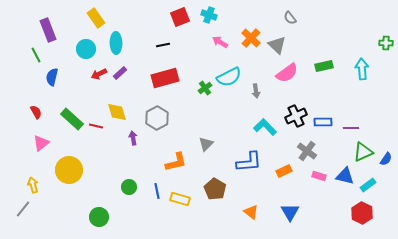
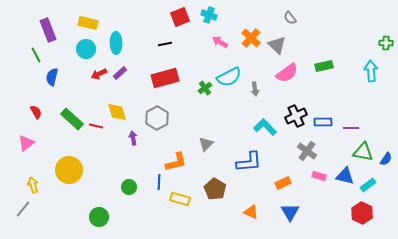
yellow rectangle at (96, 18): moved 8 px left, 5 px down; rotated 42 degrees counterclockwise
black line at (163, 45): moved 2 px right, 1 px up
cyan arrow at (362, 69): moved 9 px right, 2 px down
gray arrow at (256, 91): moved 1 px left, 2 px up
pink triangle at (41, 143): moved 15 px left
green triangle at (363, 152): rotated 35 degrees clockwise
orange rectangle at (284, 171): moved 1 px left, 12 px down
blue line at (157, 191): moved 2 px right, 9 px up; rotated 14 degrees clockwise
orange triangle at (251, 212): rotated 14 degrees counterclockwise
